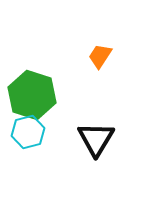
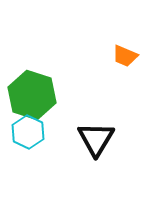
orange trapezoid: moved 25 px right; rotated 100 degrees counterclockwise
cyan hexagon: rotated 20 degrees counterclockwise
